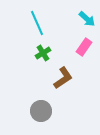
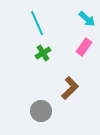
brown L-shape: moved 7 px right, 10 px down; rotated 10 degrees counterclockwise
